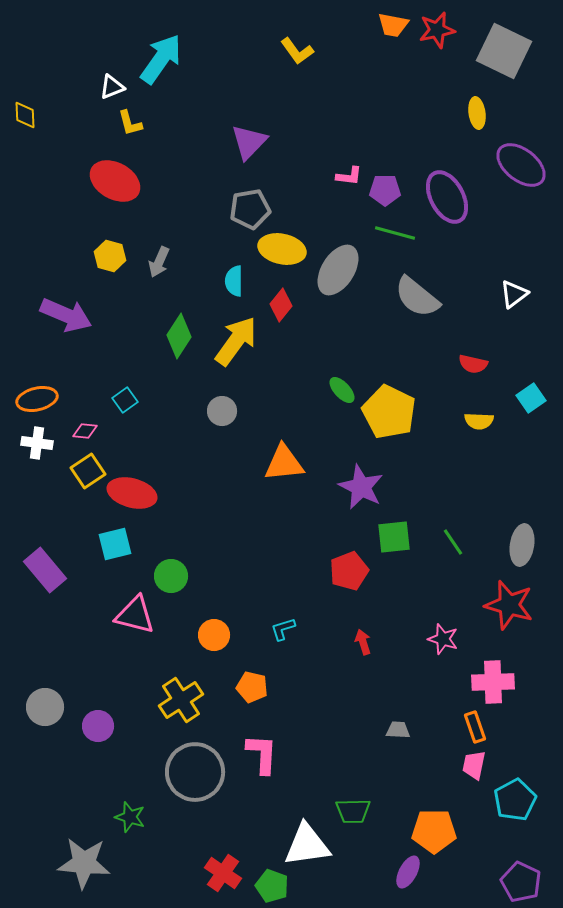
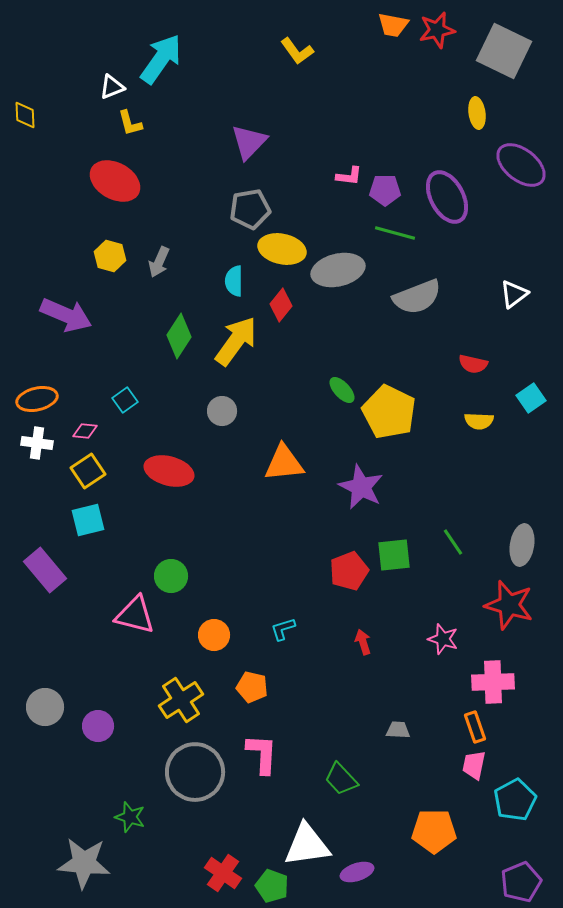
gray ellipse at (338, 270): rotated 45 degrees clockwise
gray semicircle at (417, 297): rotated 60 degrees counterclockwise
red ellipse at (132, 493): moved 37 px right, 22 px up
green square at (394, 537): moved 18 px down
cyan square at (115, 544): moved 27 px left, 24 px up
green trapezoid at (353, 811): moved 12 px left, 32 px up; rotated 48 degrees clockwise
purple ellipse at (408, 872): moved 51 px left; rotated 44 degrees clockwise
purple pentagon at (521, 882): rotated 24 degrees clockwise
